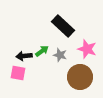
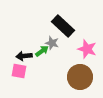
gray star: moved 8 px left, 12 px up
pink square: moved 1 px right, 2 px up
